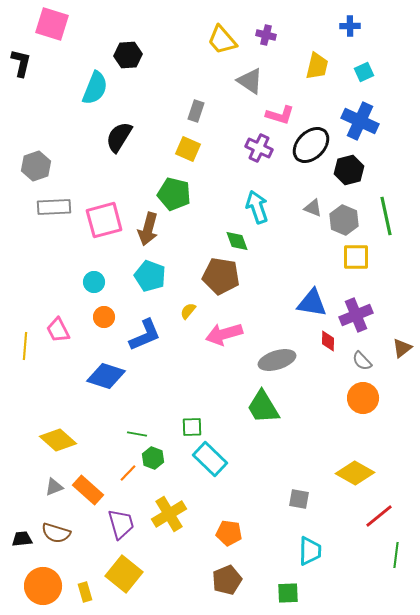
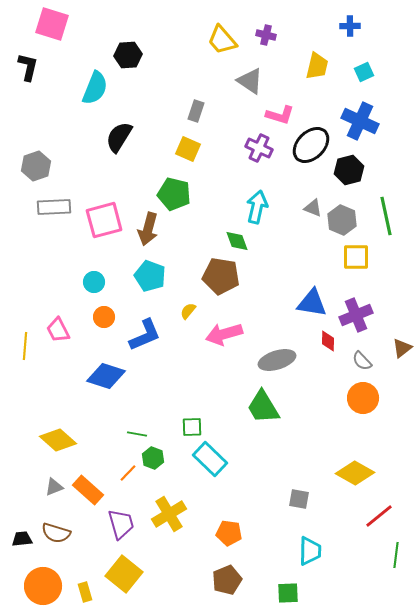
black L-shape at (21, 63): moved 7 px right, 4 px down
cyan arrow at (257, 207): rotated 32 degrees clockwise
gray hexagon at (344, 220): moved 2 px left
